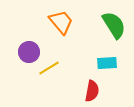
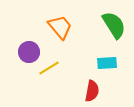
orange trapezoid: moved 1 px left, 5 px down
